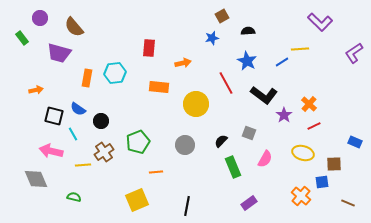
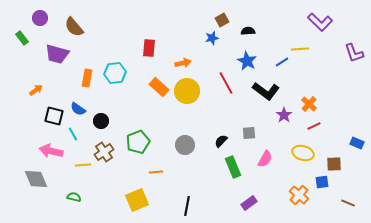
brown square at (222, 16): moved 4 px down
purple trapezoid at (59, 53): moved 2 px left, 1 px down
purple L-shape at (354, 53): rotated 75 degrees counterclockwise
orange rectangle at (159, 87): rotated 36 degrees clockwise
orange arrow at (36, 90): rotated 24 degrees counterclockwise
black L-shape at (264, 95): moved 2 px right, 4 px up
yellow circle at (196, 104): moved 9 px left, 13 px up
gray square at (249, 133): rotated 24 degrees counterclockwise
blue rectangle at (355, 142): moved 2 px right, 1 px down
orange cross at (301, 196): moved 2 px left, 1 px up
